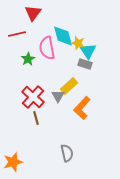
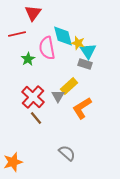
orange L-shape: rotated 15 degrees clockwise
brown line: rotated 24 degrees counterclockwise
gray semicircle: rotated 36 degrees counterclockwise
